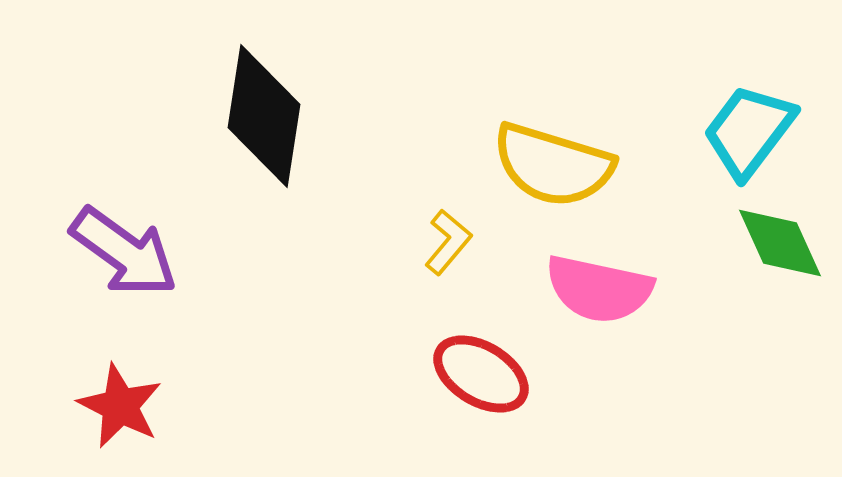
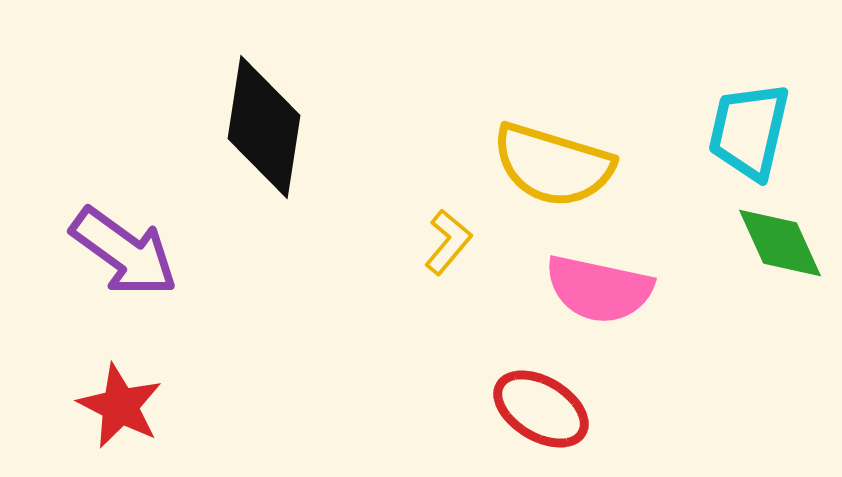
black diamond: moved 11 px down
cyan trapezoid: rotated 24 degrees counterclockwise
red ellipse: moved 60 px right, 35 px down
